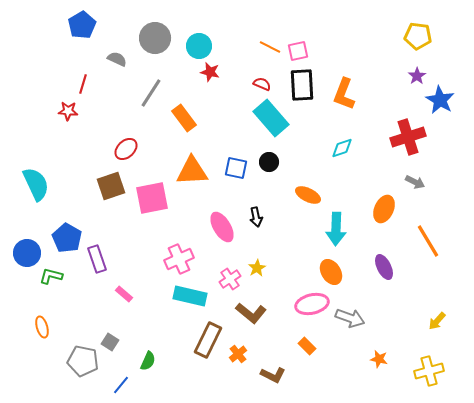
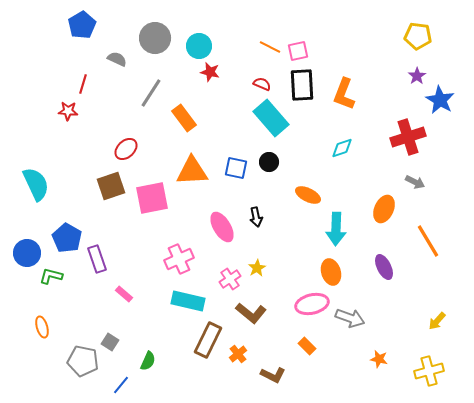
orange ellipse at (331, 272): rotated 15 degrees clockwise
cyan rectangle at (190, 296): moved 2 px left, 5 px down
